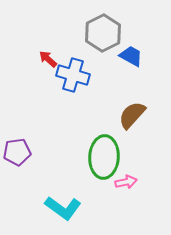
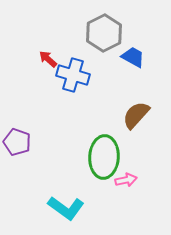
gray hexagon: moved 1 px right
blue trapezoid: moved 2 px right, 1 px down
brown semicircle: moved 4 px right
purple pentagon: moved 10 px up; rotated 28 degrees clockwise
pink arrow: moved 2 px up
cyan L-shape: moved 3 px right
